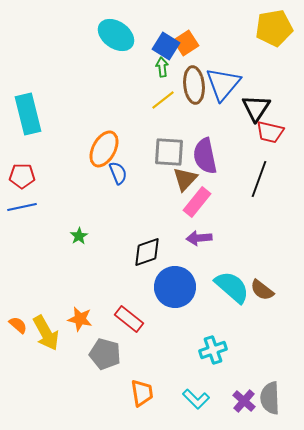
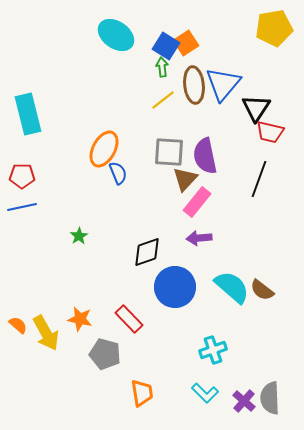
red rectangle: rotated 8 degrees clockwise
cyan L-shape: moved 9 px right, 6 px up
